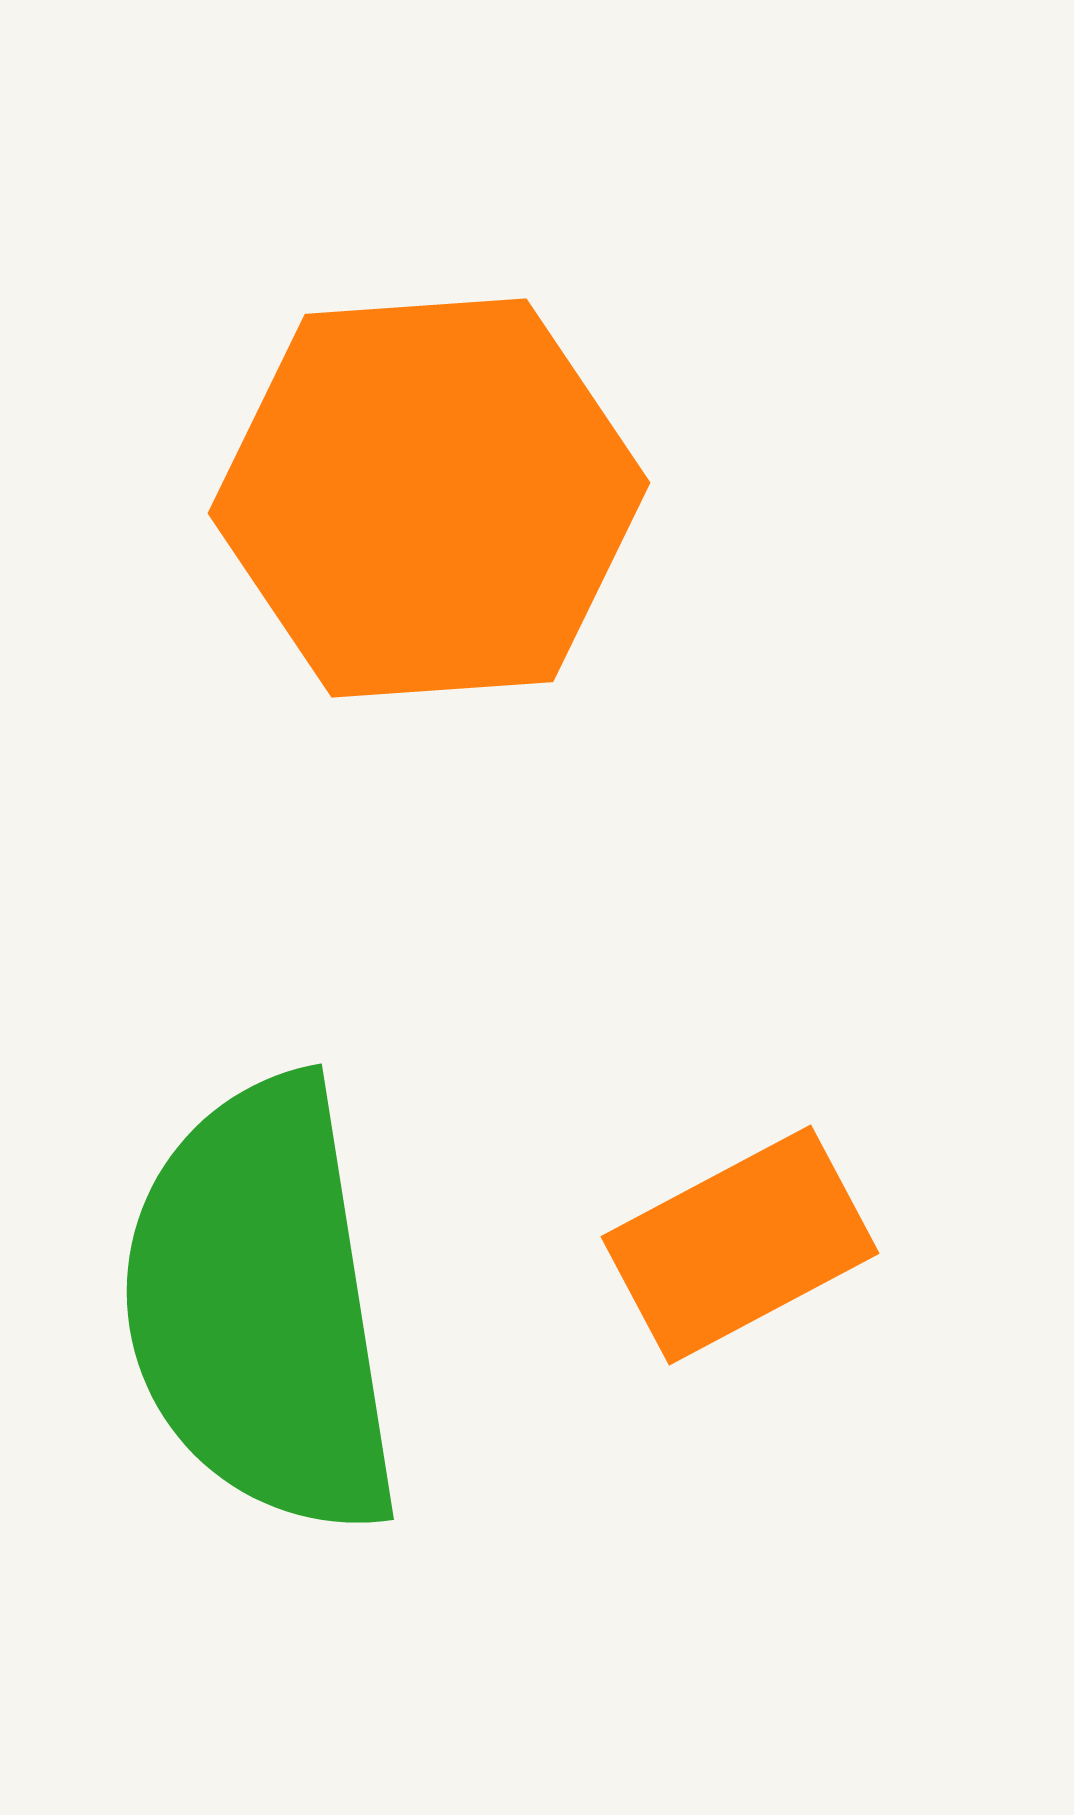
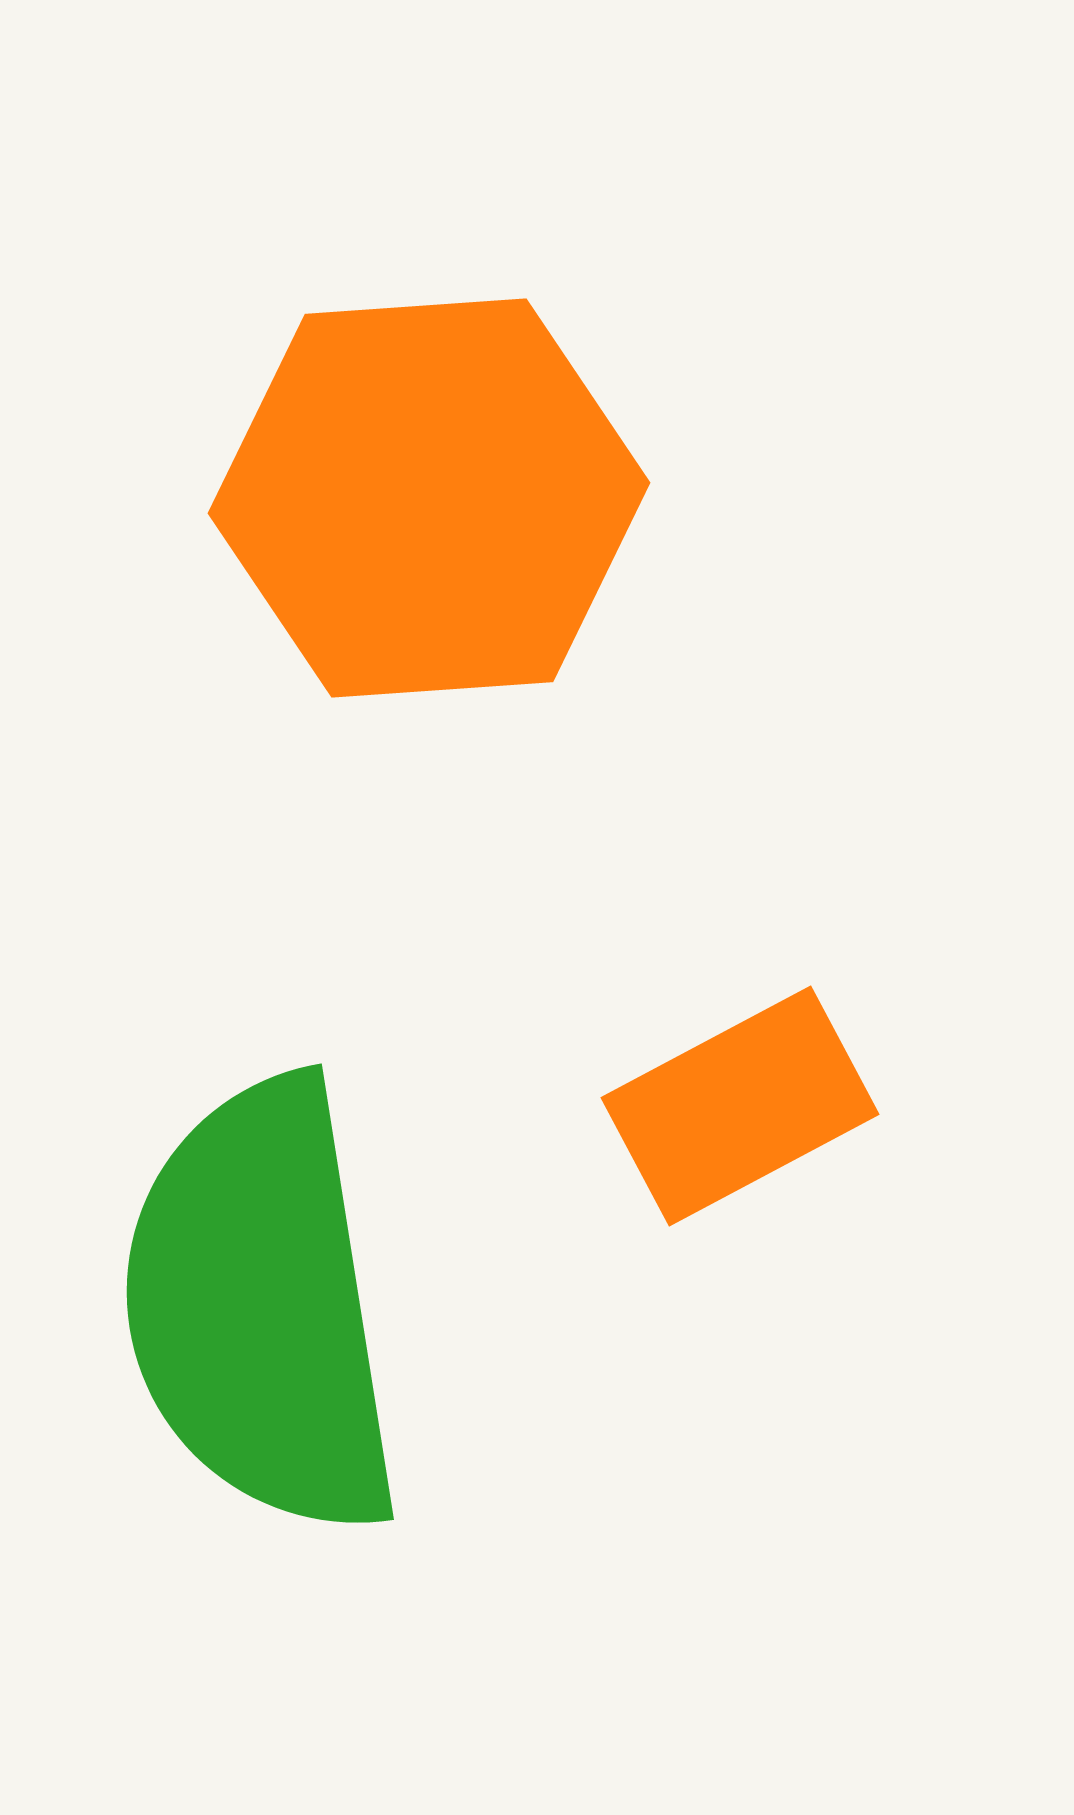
orange rectangle: moved 139 px up
